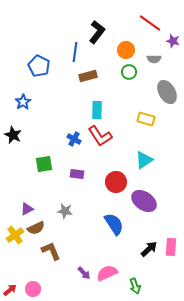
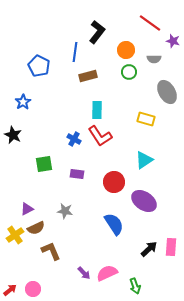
red circle: moved 2 px left
